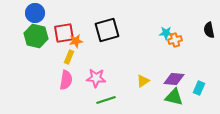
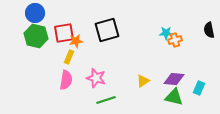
pink star: rotated 12 degrees clockwise
